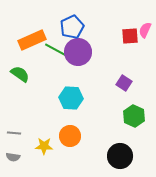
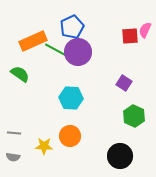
orange rectangle: moved 1 px right, 1 px down
